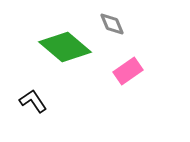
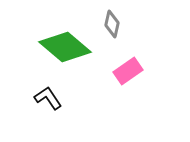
gray diamond: rotated 36 degrees clockwise
black L-shape: moved 15 px right, 3 px up
